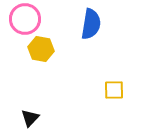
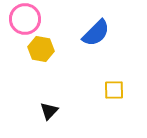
blue semicircle: moved 5 px right, 9 px down; rotated 36 degrees clockwise
black triangle: moved 19 px right, 7 px up
